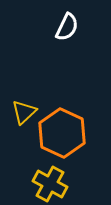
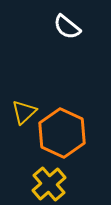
white semicircle: rotated 104 degrees clockwise
yellow cross: moved 1 px left; rotated 20 degrees clockwise
